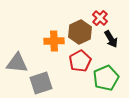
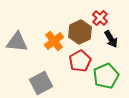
orange cross: rotated 36 degrees counterclockwise
gray triangle: moved 21 px up
green pentagon: moved 2 px up
gray square: rotated 10 degrees counterclockwise
